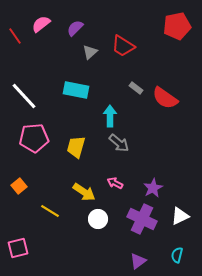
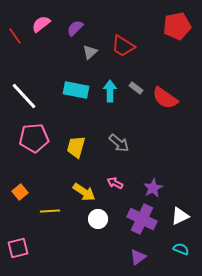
cyan arrow: moved 25 px up
orange square: moved 1 px right, 6 px down
yellow line: rotated 36 degrees counterclockwise
cyan semicircle: moved 4 px right, 6 px up; rotated 98 degrees clockwise
purple triangle: moved 4 px up
